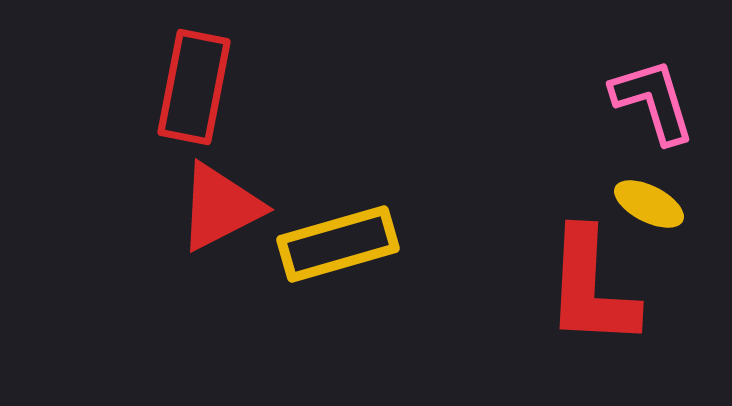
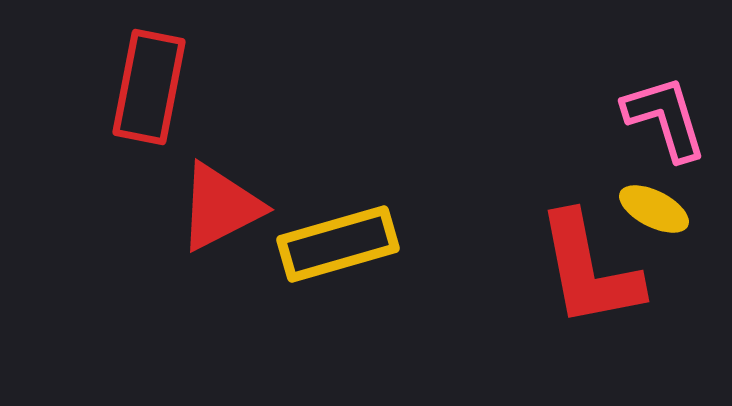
red rectangle: moved 45 px left
pink L-shape: moved 12 px right, 17 px down
yellow ellipse: moved 5 px right, 5 px down
red L-shape: moved 2 px left, 18 px up; rotated 14 degrees counterclockwise
